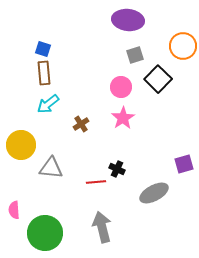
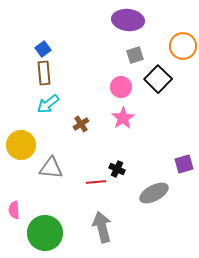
blue square: rotated 35 degrees clockwise
